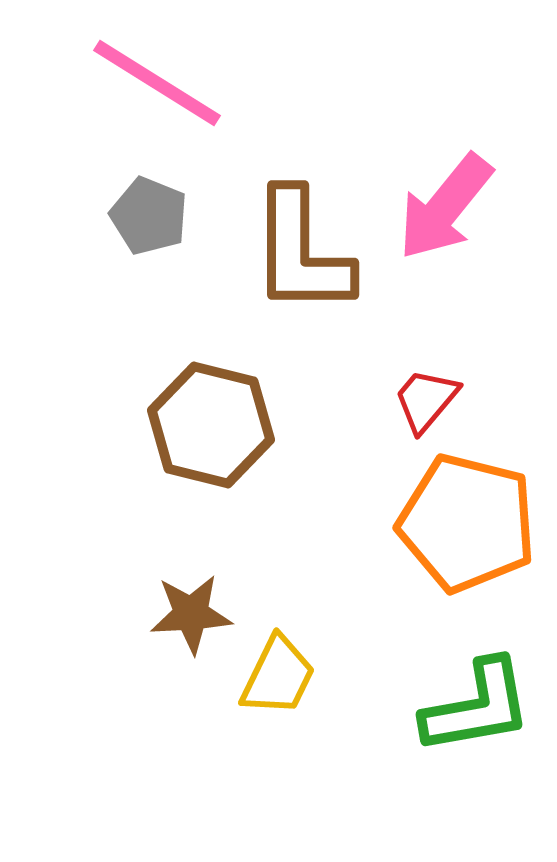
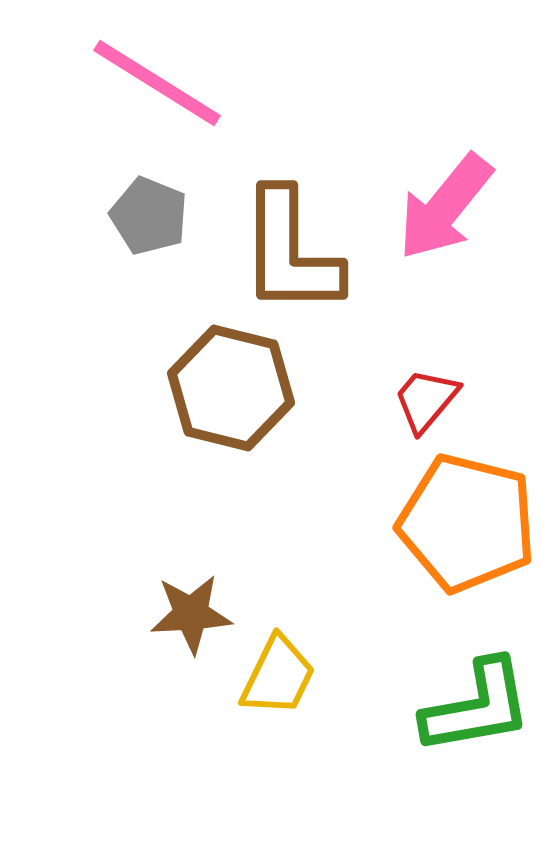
brown L-shape: moved 11 px left
brown hexagon: moved 20 px right, 37 px up
